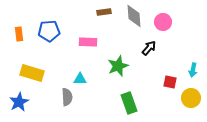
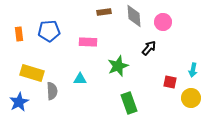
gray semicircle: moved 15 px left, 6 px up
